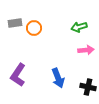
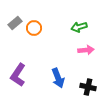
gray rectangle: rotated 32 degrees counterclockwise
